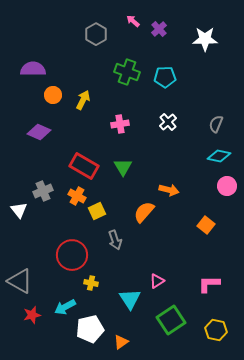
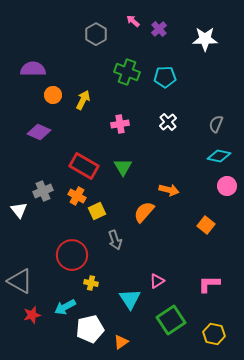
yellow hexagon: moved 2 px left, 4 px down
